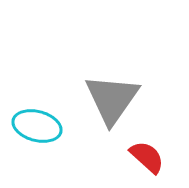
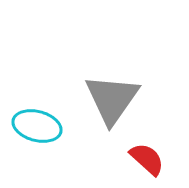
red semicircle: moved 2 px down
